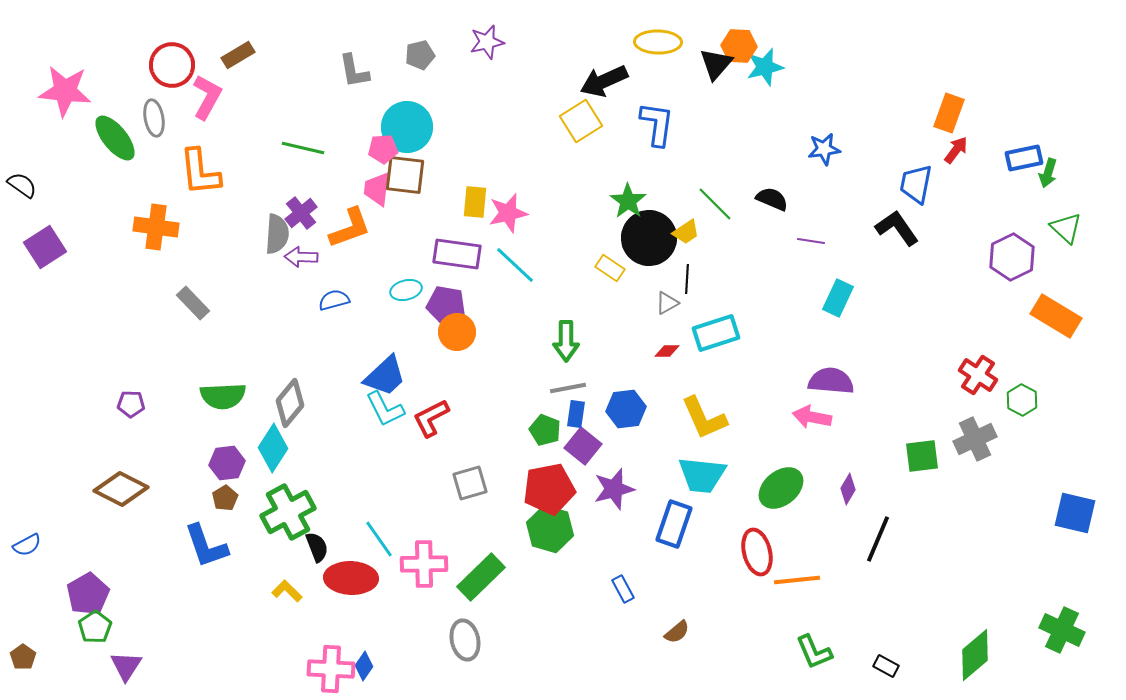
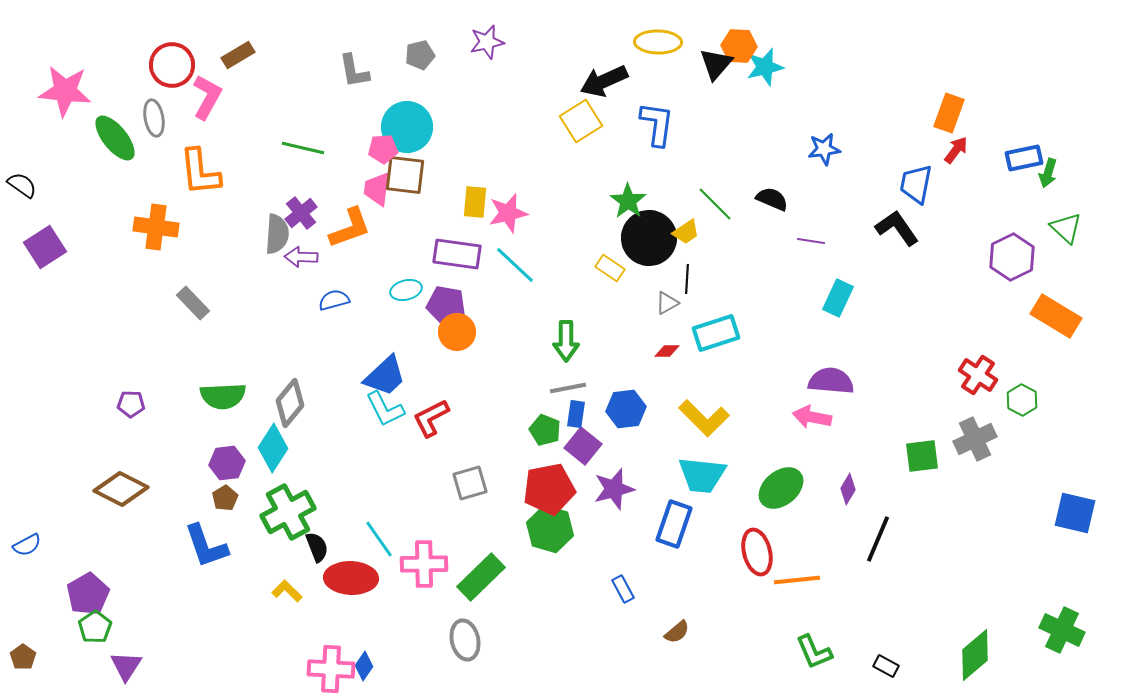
yellow L-shape at (704, 418): rotated 21 degrees counterclockwise
